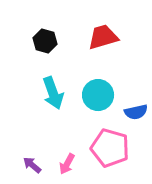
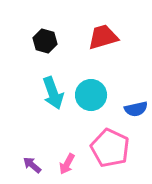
cyan circle: moved 7 px left
blue semicircle: moved 3 px up
pink pentagon: rotated 9 degrees clockwise
